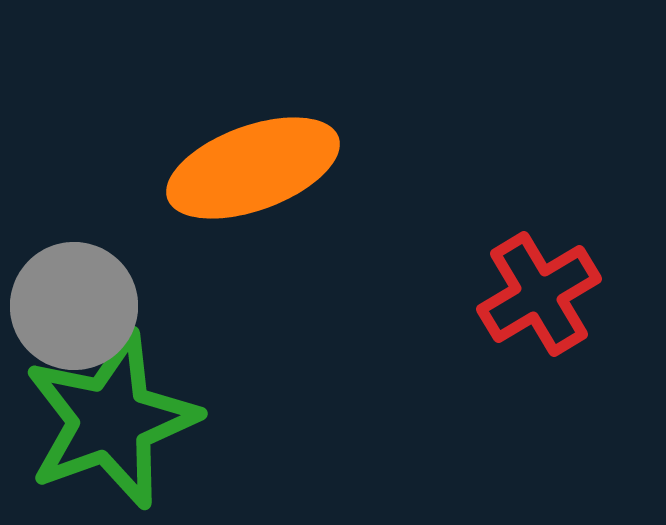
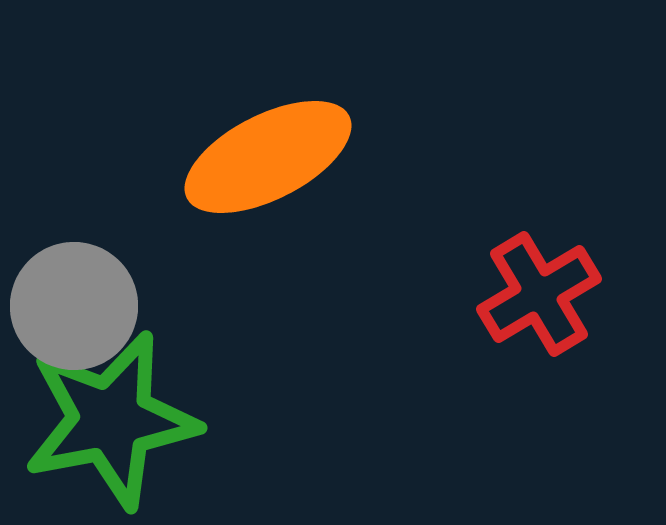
orange ellipse: moved 15 px right, 11 px up; rotated 7 degrees counterclockwise
green star: rotated 9 degrees clockwise
